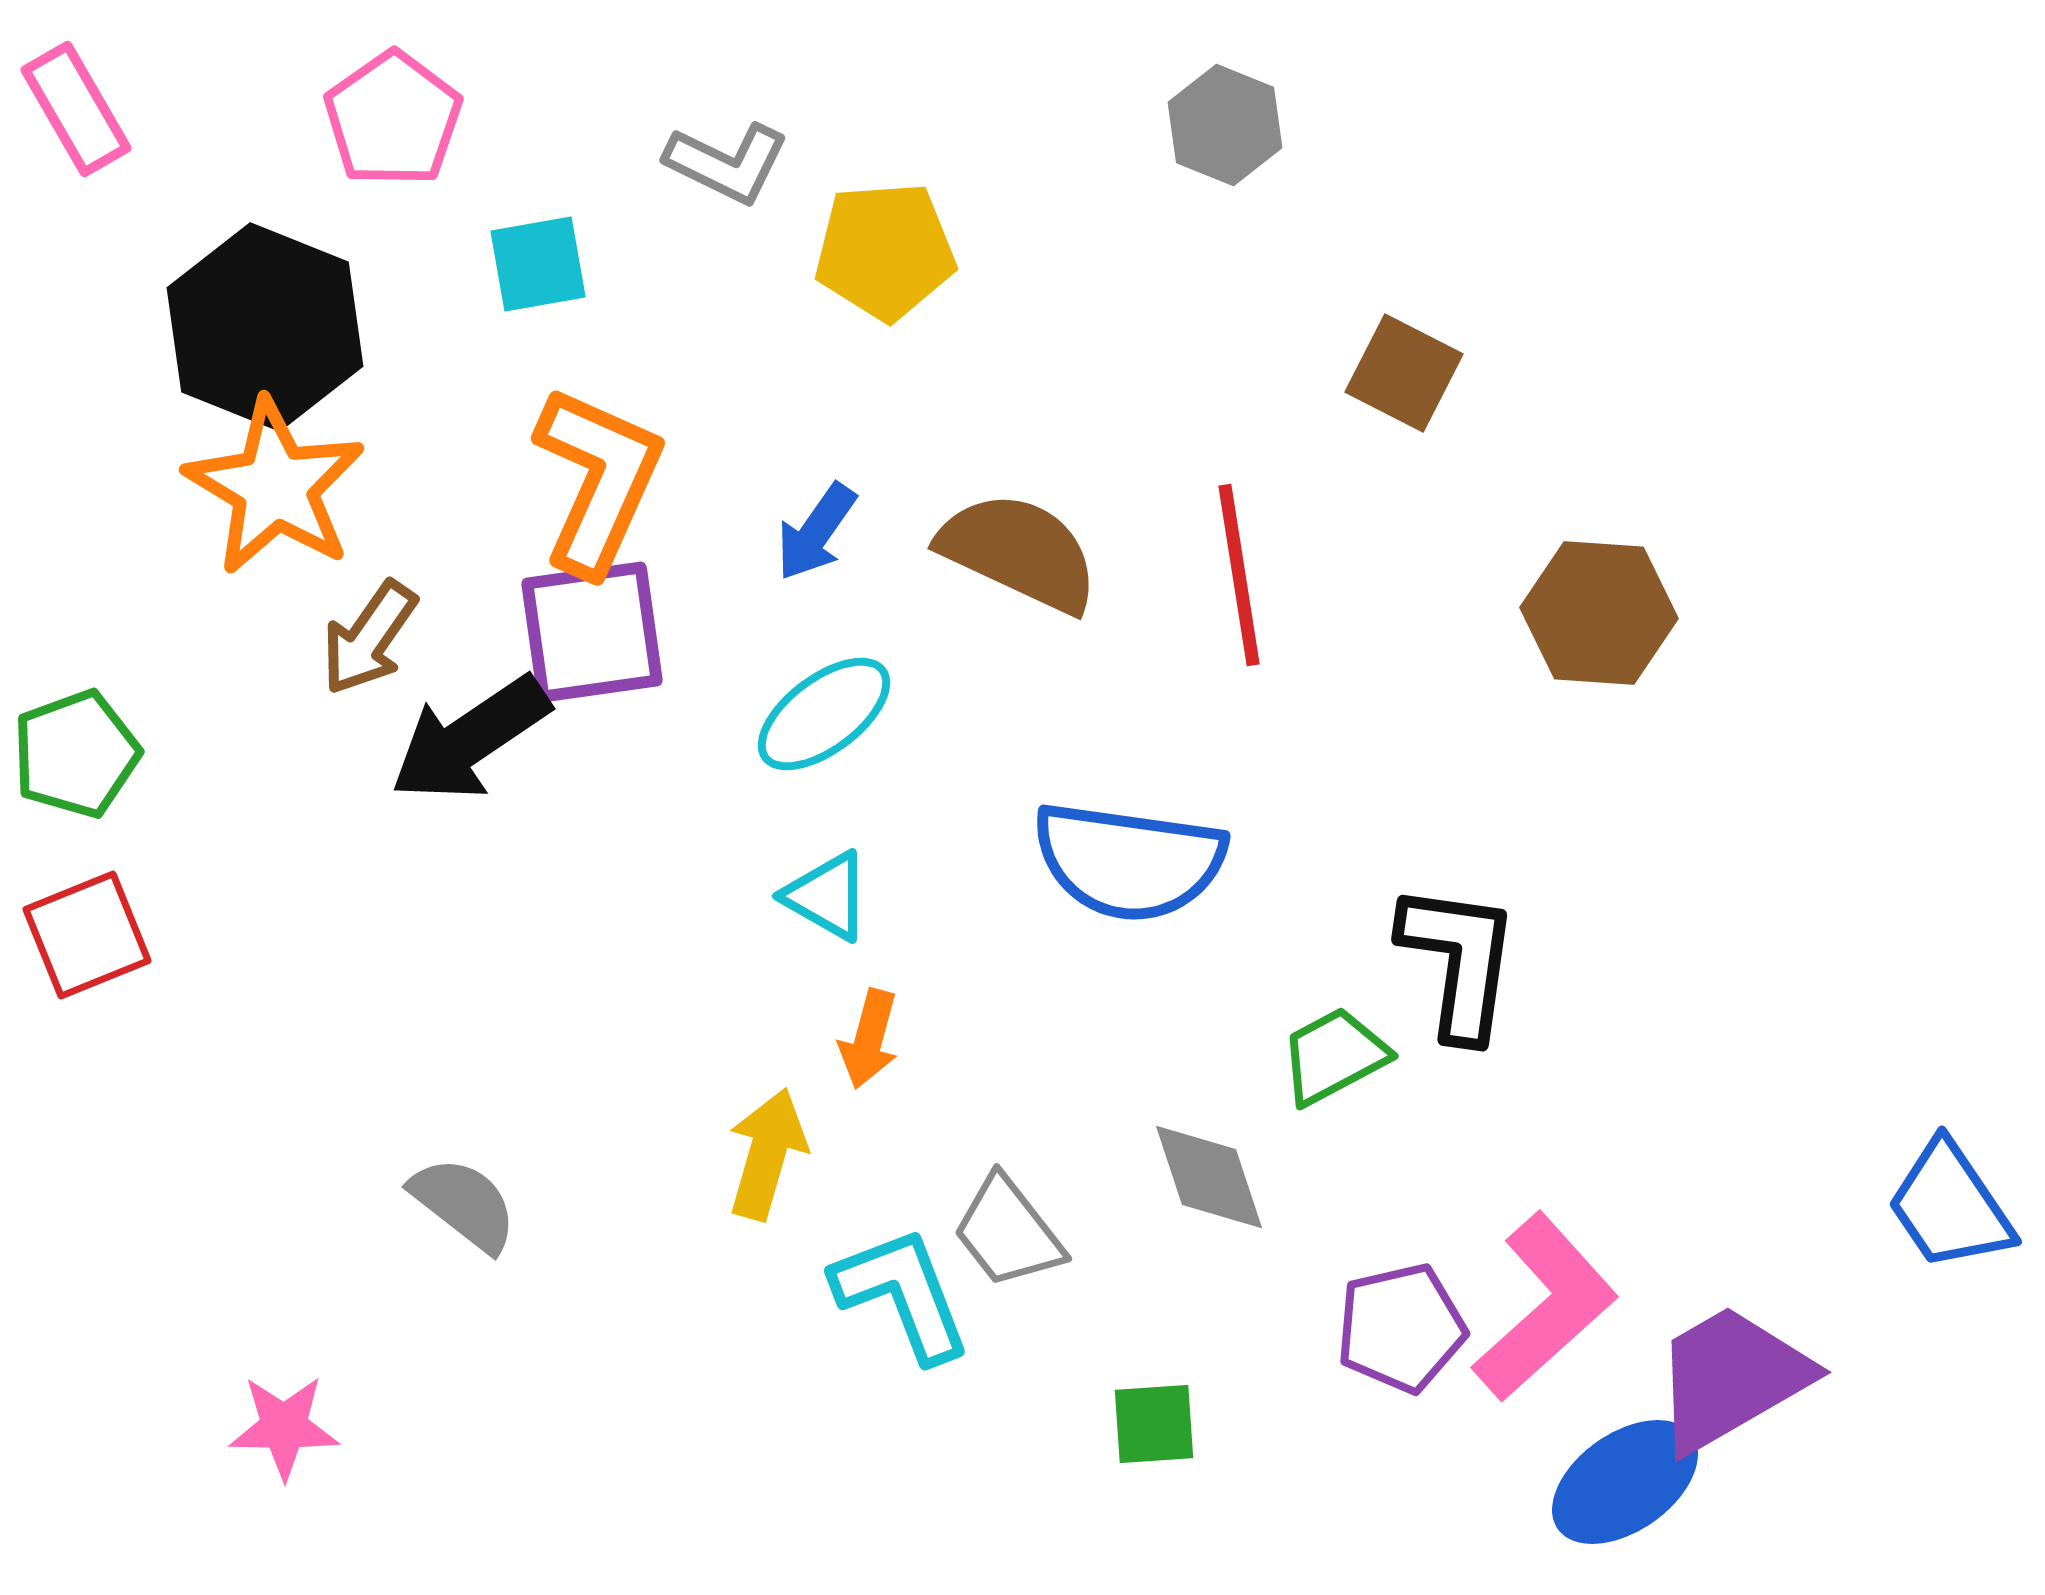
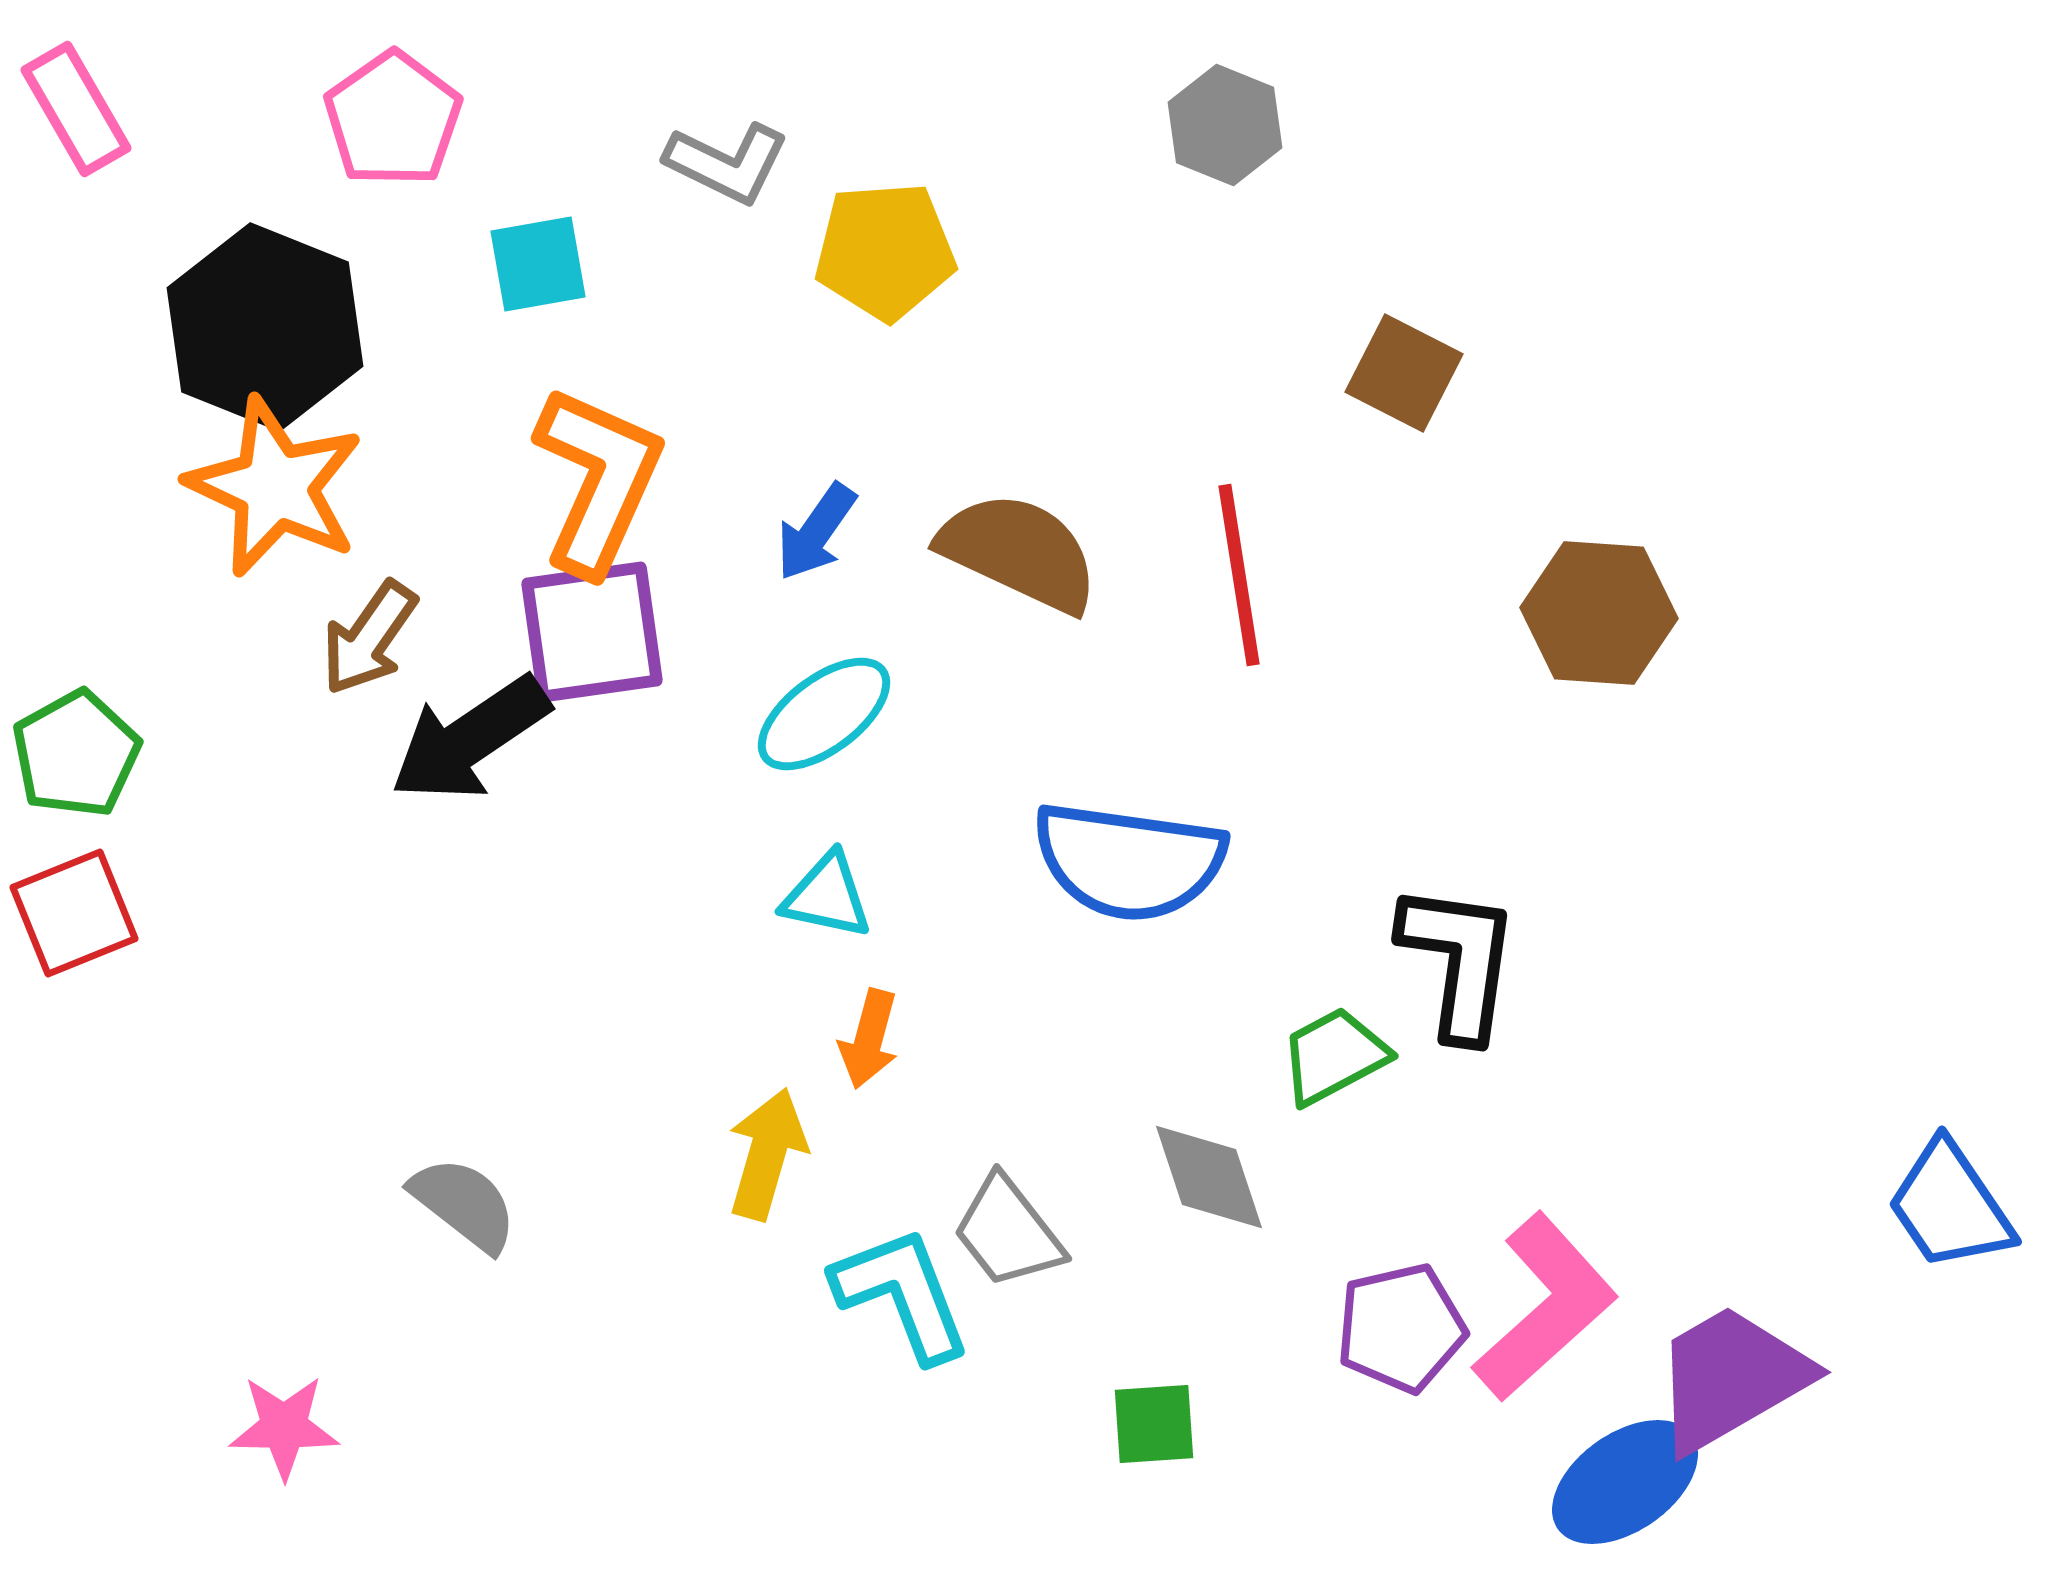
orange star: rotated 6 degrees counterclockwise
green pentagon: rotated 9 degrees counterclockwise
cyan triangle: rotated 18 degrees counterclockwise
red square: moved 13 px left, 22 px up
